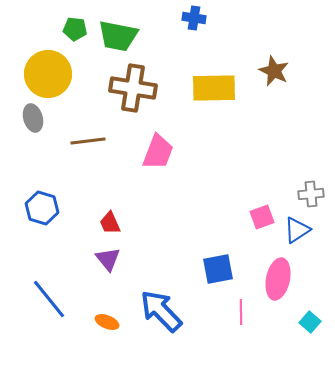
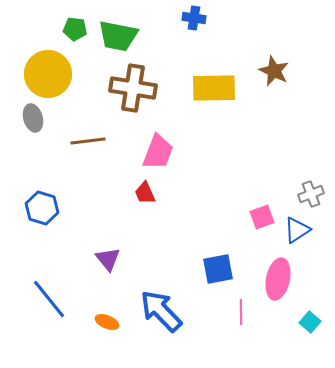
gray cross: rotated 15 degrees counterclockwise
red trapezoid: moved 35 px right, 30 px up
